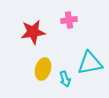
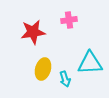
cyan triangle: rotated 8 degrees clockwise
